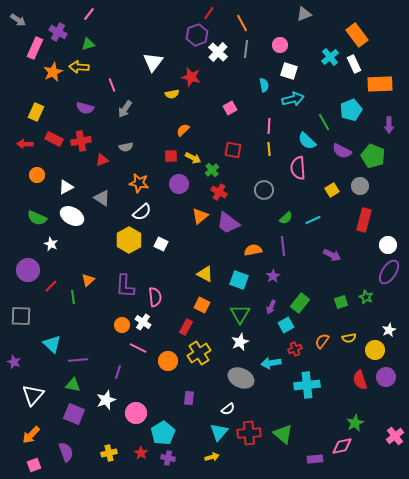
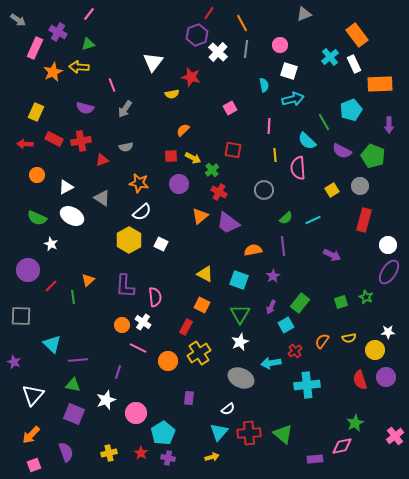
yellow line at (269, 149): moved 6 px right, 6 px down
white star at (389, 330): moved 1 px left, 2 px down; rotated 24 degrees clockwise
red cross at (295, 349): moved 2 px down; rotated 16 degrees counterclockwise
